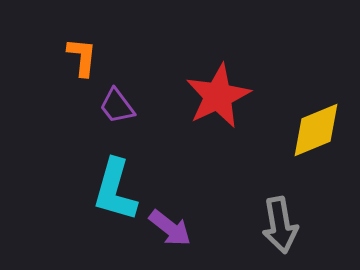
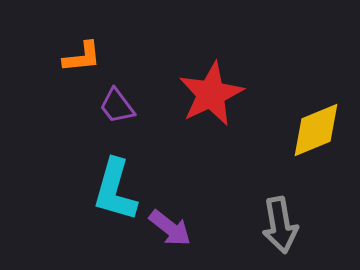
orange L-shape: rotated 78 degrees clockwise
red star: moved 7 px left, 2 px up
